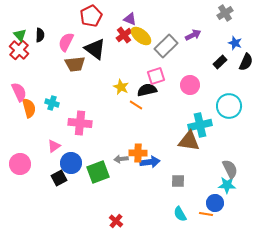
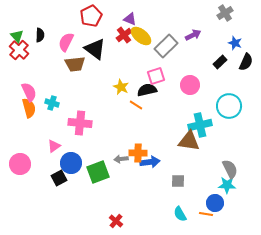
green triangle at (20, 35): moved 3 px left, 1 px down
pink semicircle at (19, 92): moved 10 px right
